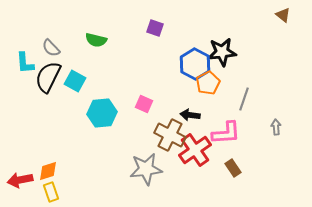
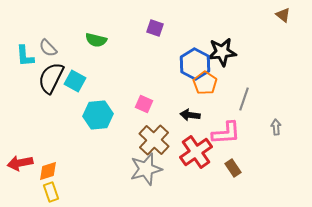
gray semicircle: moved 3 px left
cyan L-shape: moved 7 px up
black semicircle: moved 3 px right, 1 px down
orange pentagon: moved 3 px left; rotated 10 degrees counterclockwise
cyan hexagon: moved 4 px left, 2 px down
brown cross: moved 16 px left, 5 px down; rotated 16 degrees clockwise
red cross: moved 1 px right, 2 px down
gray star: rotated 8 degrees counterclockwise
red arrow: moved 17 px up
